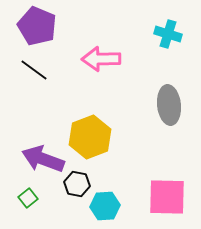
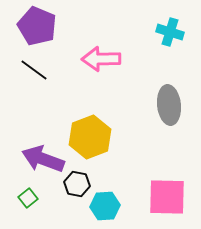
cyan cross: moved 2 px right, 2 px up
